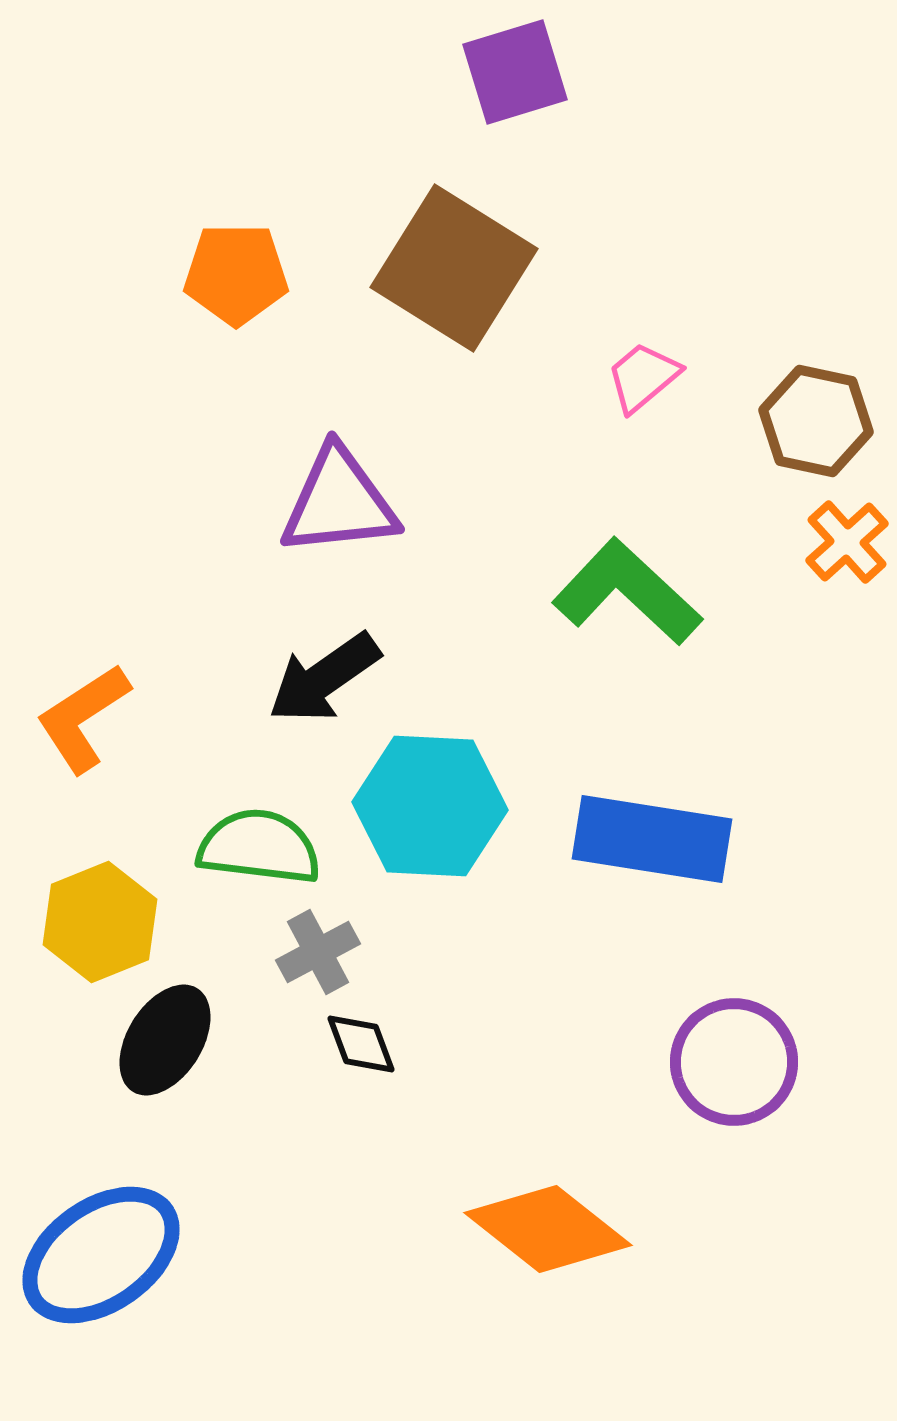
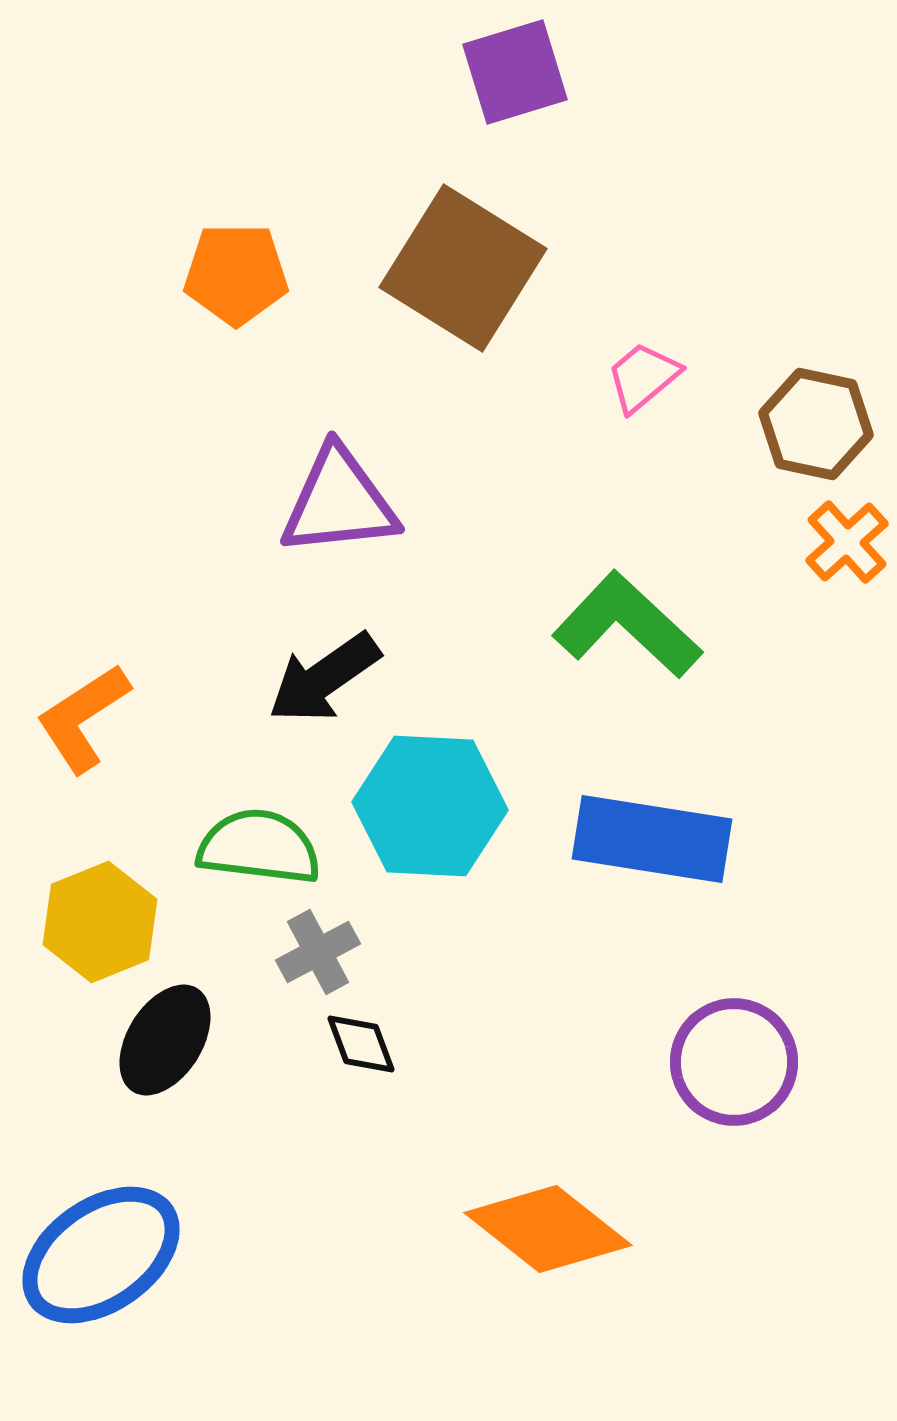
brown square: moved 9 px right
brown hexagon: moved 3 px down
green L-shape: moved 33 px down
